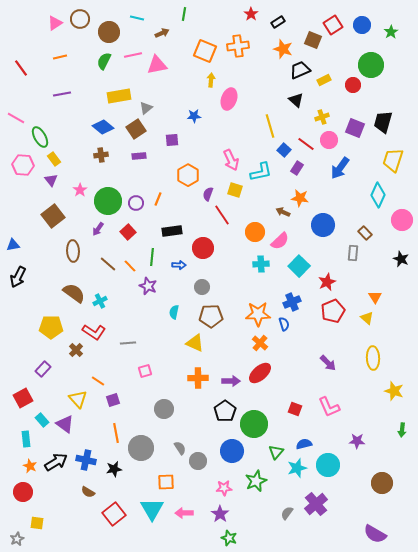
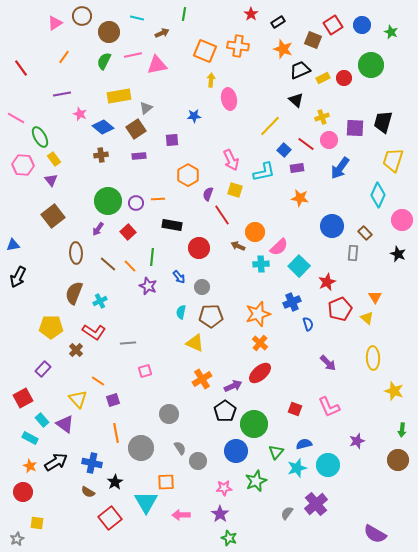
brown circle at (80, 19): moved 2 px right, 3 px up
green star at (391, 32): rotated 16 degrees counterclockwise
orange cross at (238, 46): rotated 15 degrees clockwise
orange line at (60, 57): moved 4 px right; rotated 40 degrees counterclockwise
yellow rectangle at (324, 80): moved 1 px left, 2 px up
red circle at (353, 85): moved 9 px left, 7 px up
pink ellipse at (229, 99): rotated 30 degrees counterclockwise
yellow line at (270, 126): rotated 60 degrees clockwise
purple square at (355, 128): rotated 18 degrees counterclockwise
purple rectangle at (297, 168): rotated 48 degrees clockwise
cyan L-shape at (261, 172): moved 3 px right
pink star at (80, 190): moved 76 px up; rotated 16 degrees counterclockwise
orange line at (158, 199): rotated 64 degrees clockwise
brown arrow at (283, 212): moved 45 px left, 34 px down
blue circle at (323, 225): moved 9 px right, 1 px down
black rectangle at (172, 231): moved 6 px up; rotated 18 degrees clockwise
pink semicircle at (280, 241): moved 1 px left, 6 px down
red circle at (203, 248): moved 4 px left
brown ellipse at (73, 251): moved 3 px right, 2 px down
black star at (401, 259): moved 3 px left, 5 px up
blue arrow at (179, 265): moved 12 px down; rotated 48 degrees clockwise
brown semicircle at (74, 293): rotated 105 degrees counterclockwise
red pentagon at (333, 311): moved 7 px right, 2 px up
cyan semicircle at (174, 312): moved 7 px right
orange star at (258, 314): rotated 15 degrees counterclockwise
blue semicircle at (284, 324): moved 24 px right
orange cross at (198, 378): moved 4 px right, 1 px down; rotated 30 degrees counterclockwise
purple arrow at (231, 381): moved 2 px right, 5 px down; rotated 24 degrees counterclockwise
gray circle at (164, 409): moved 5 px right, 5 px down
cyan rectangle at (26, 439): moved 4 px right, 1 px up; rotated 56 degrees counterclockwise
purple star at (357, 441): rotated 21 degrees counterclockwise
blue circle at (232, 451): moved 4 px right
blue cross at (86, 460): moved 6 px right, 3 px down
black star at (114, 469): moved 1 px right, 13 px down; rotated 21 degrees counterclockwise
brown circle at (382, 483): moved 16 px right, 23 px up
cyan triangle at (152, 509): moved 6 px left, 7 px up
pink arrow at (184, 513): moved 3 px left, 2 px down
red square at (114, 514): moved 4 px left, 4 px down
